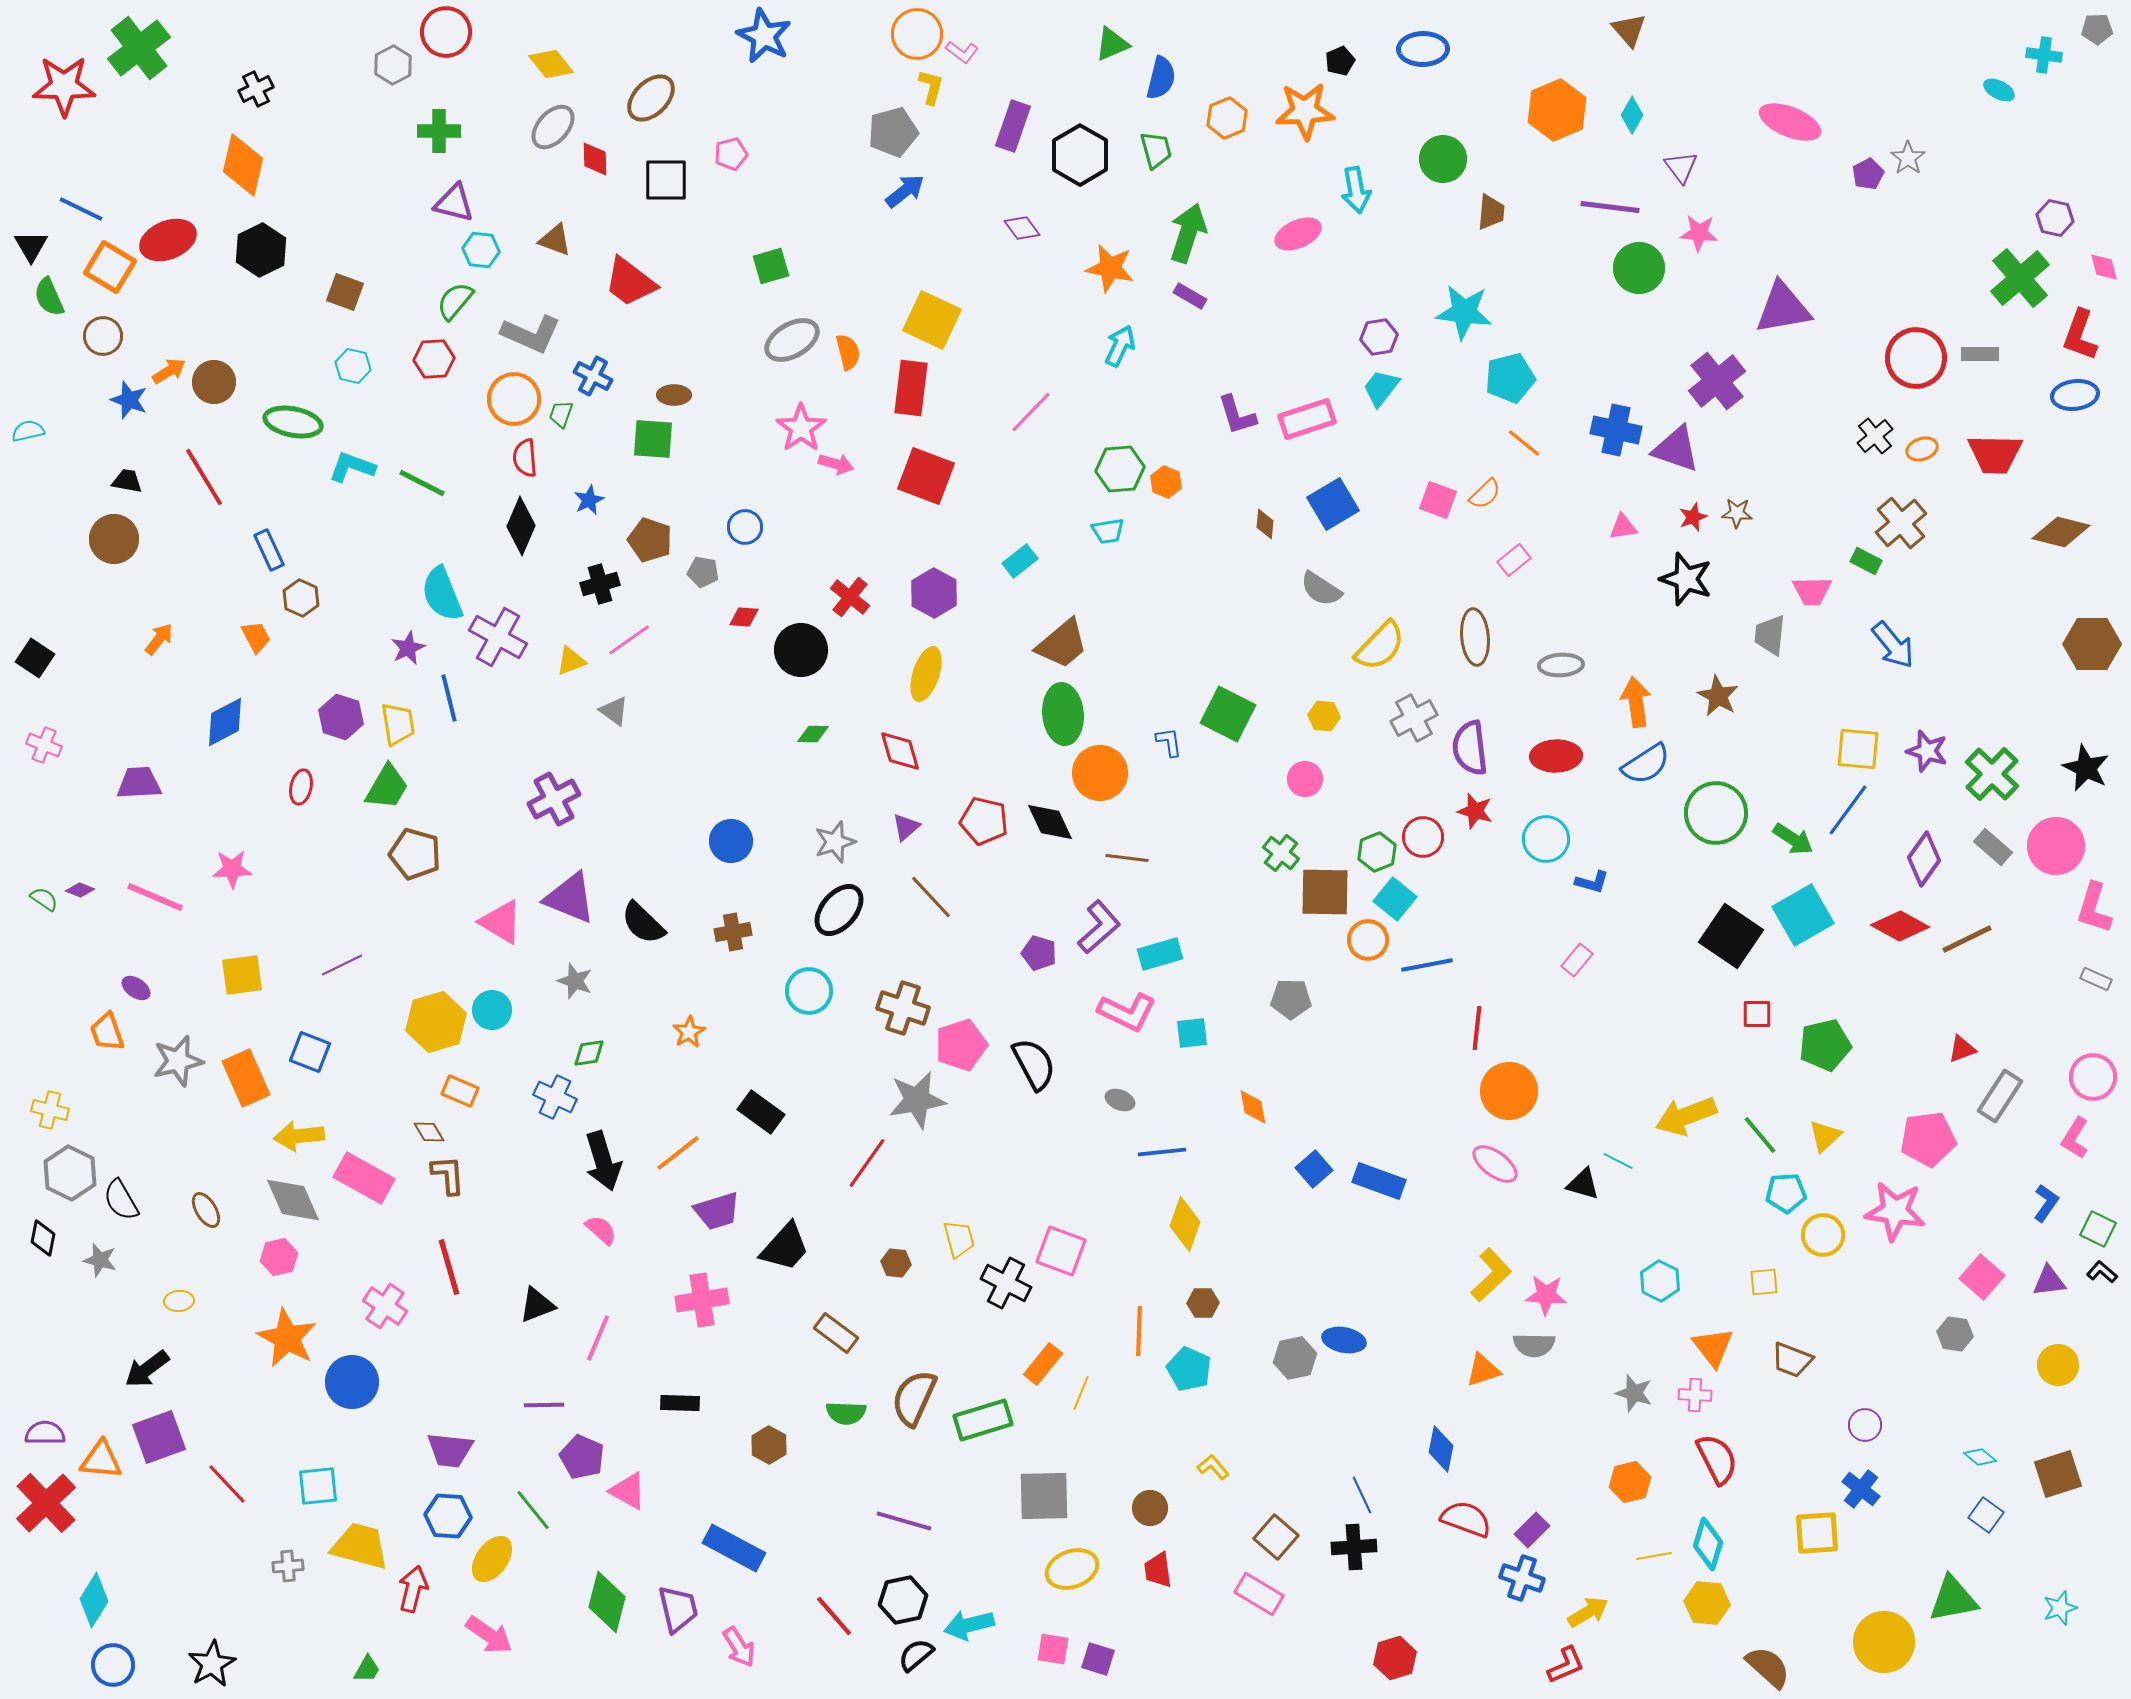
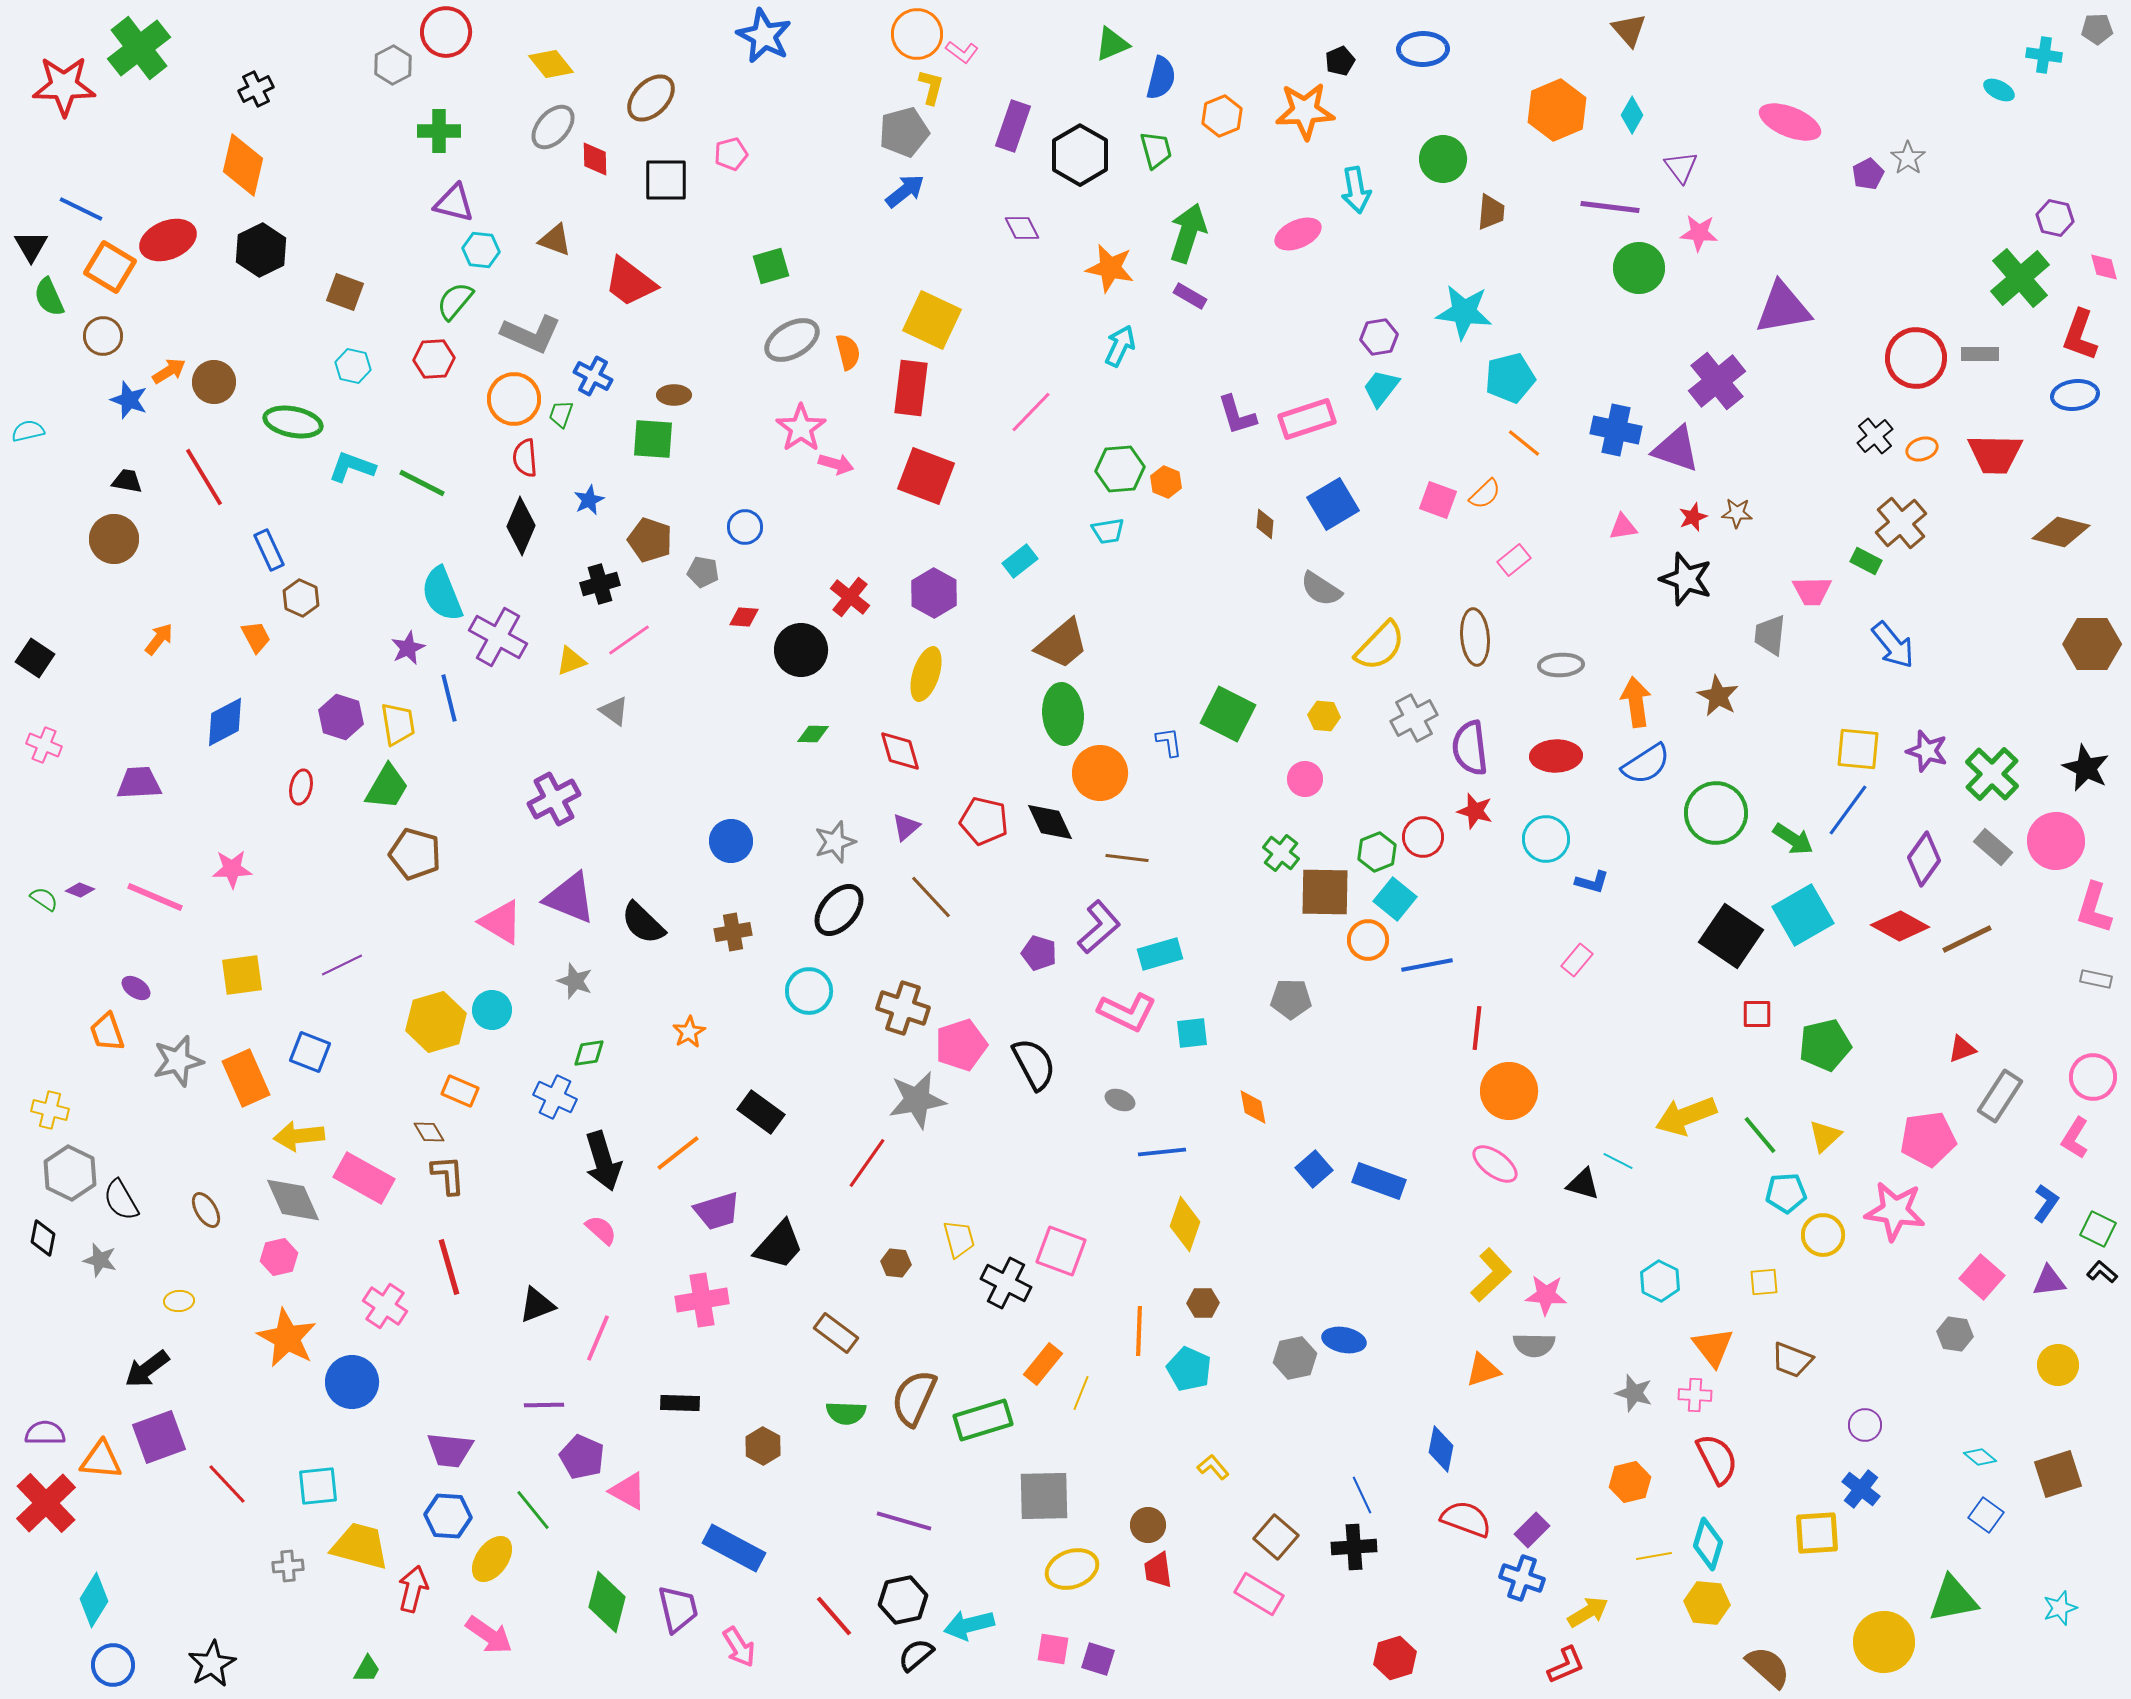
orange hexagon at (1227, 118): moved 5 px left, 2 px up
gray pentagon at (893, 132): moved 11 px right
purple diamond at (1022, 228): rotated 9 degrees clockwise
pink circle at (2056, 846): moved 5 px up
gray rectangle at (2096, 979): rotated 12 degrees counterclockwise
black trapezoid at (785, 1247): moved 6 px left, 2 px up
brown hexagon at (769, 1445): moved 6 px left, 1 px down
brown circle at (1150, 1508): moved 2 px left, 17 px down
